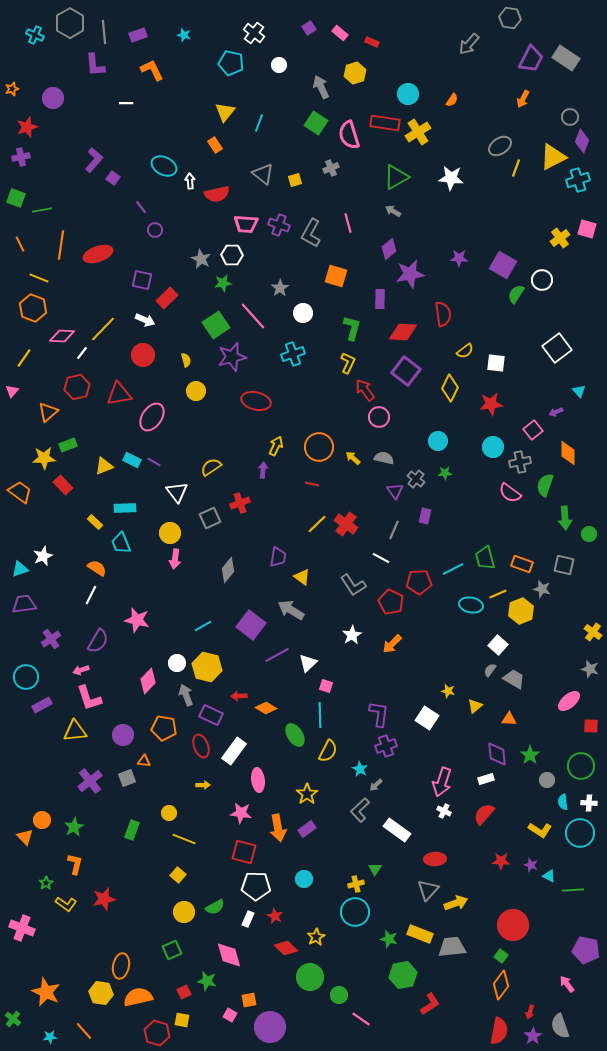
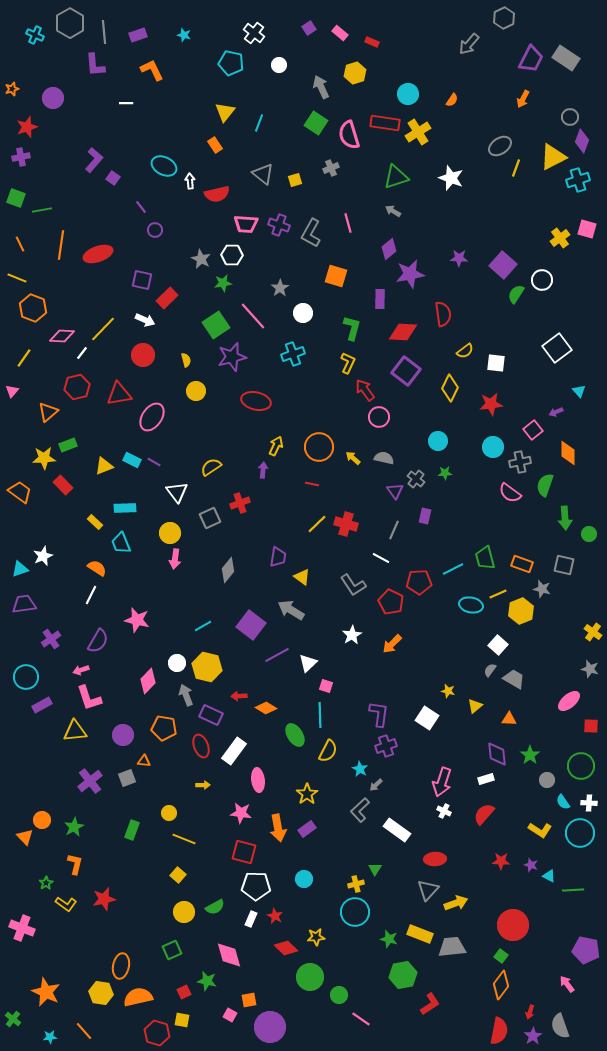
gray hexagon at (510, 18): moved 6 px left; rotated 25 degrees clockwise
green triangle at (396, 177): rotated 12 degrees clockwise
white star at (451, 178): rotated 15 degrees clockwise
purple square at (503, 265): rotated 12 degrees clockwise
yellow line at (39, 278): moved 22 px left
red cross at (346, 524): rotated 20 degrees counterclockwise
cyan semicircle at (563, 802): rotated 28 degrees counterclockwise
white rectangle at (248, 919): moved 3 px right
yellow star at (316, 937): rotated 24 degrees clockwise
